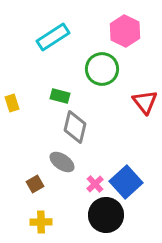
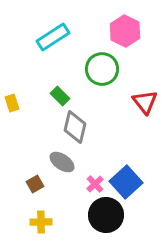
green rectangle: rotated 30 degrees clockwise
